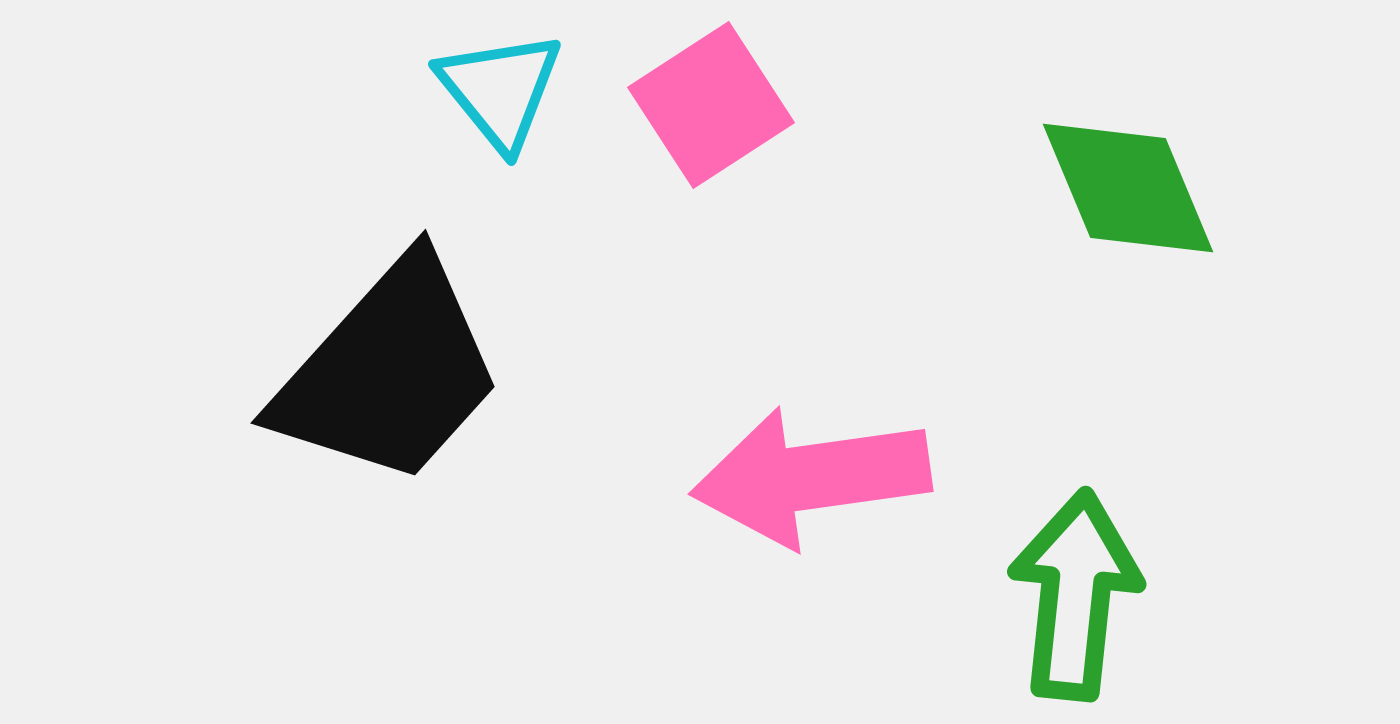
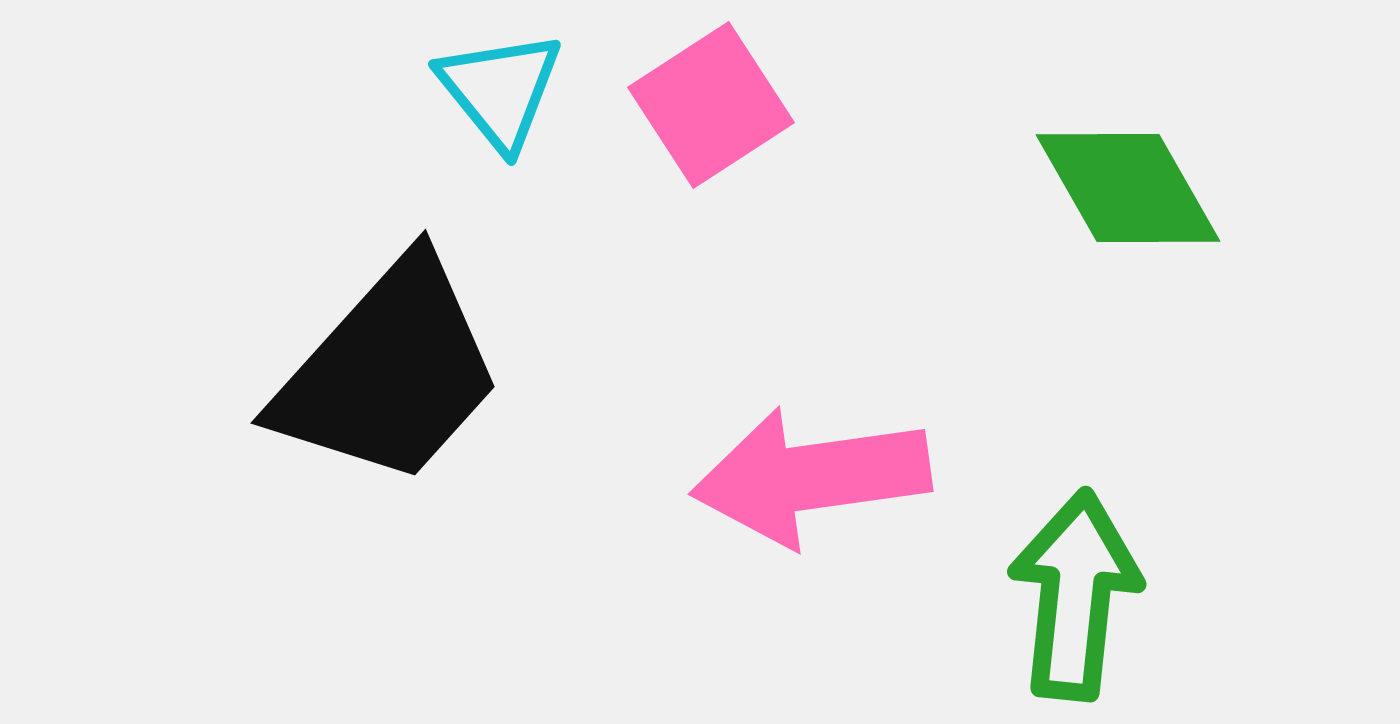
green diamond: rotated 7 degrees counterclockwise
